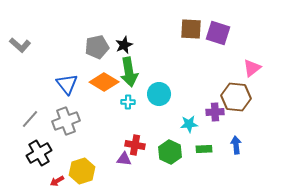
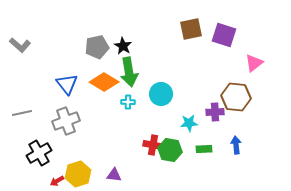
brown square: rotated 15 degrees counterclockwise
purple square: moved 6 px right, 2 px down
black star: moved 1 px left, 1 px down; rotated 18 degrees counterclockwise
pink triangle: moved 2 px right, 5 px up
cyan circle: moved 2 px right
gray line: moved 8 px left, 6 px up; rotated 36 degrees clockwise
cyan star: moved 1 px up
red cross: moved 18 px right
green hexagon: moved 2 px up; rotated 15 degrees counterclockwise
purple triangle: moved 10 px left, 16 px down
yellow hexagon: moved 4 px left, 3 px down
